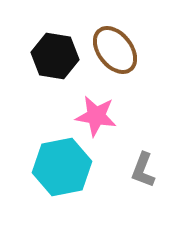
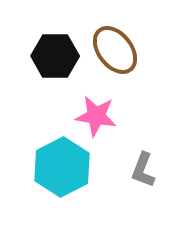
black hexagon: rotated 9 degrees counterclockwise
cyan hexagon: rotated 16 degrees counterclockwise
